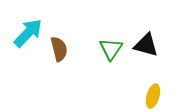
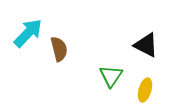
black triangle: rotated 12 degrees clockwise
green triangle: moved 27 px down
yellow ellipse: moved 8 px left, 6 px up
